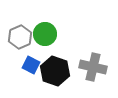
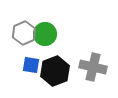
gray hexagon: moved 4 px right, 4 px up
blue square: rotated 18 degrees counterclockwise
black hexagon: rotated 20 degrees clockwise
